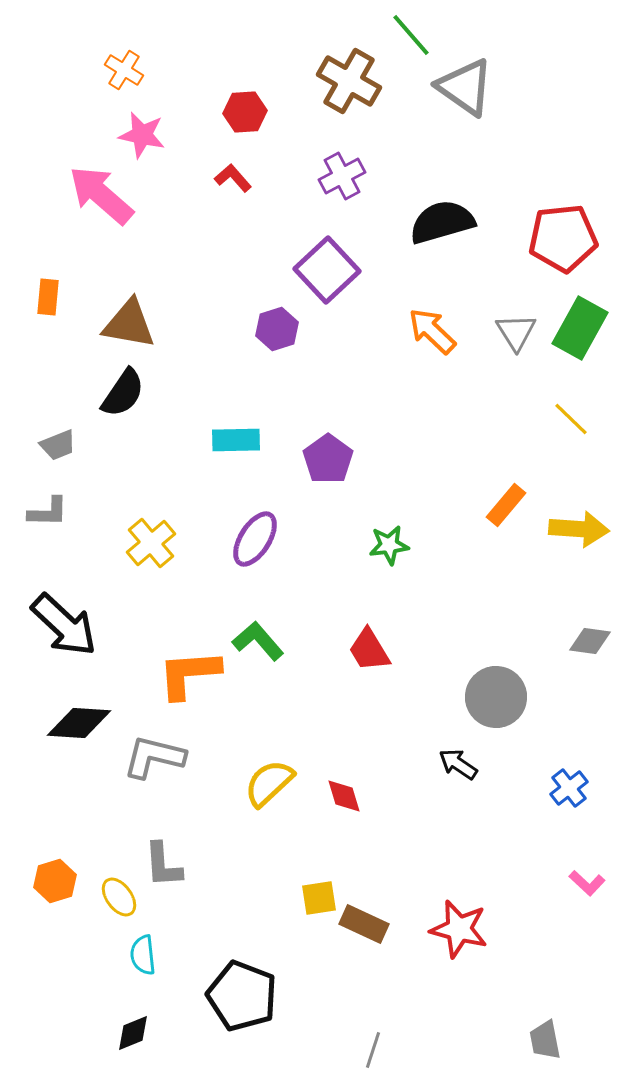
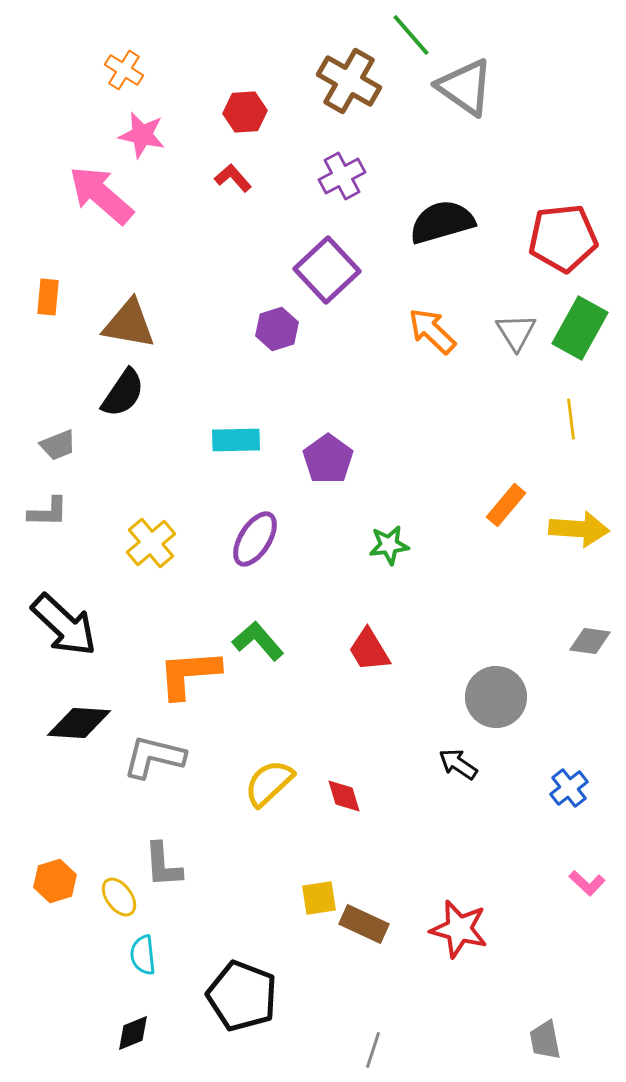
yellow line at (571, 419): rotated 39 degrees clockwise
